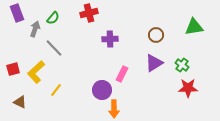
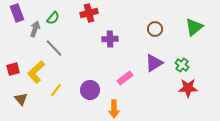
green triangle: rotated 30 degrees counterclockwise
brown circle: moved 1 px left, 6 px up
pink rectangle: moved 3 px right, 4 px down; rotated 28 degrees clockwise
purple circle: moved 12 px left
brown triangle: moved 1 px right, 3 px up; rotated 24 degrees clockwise
